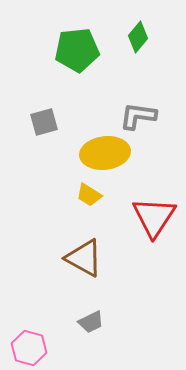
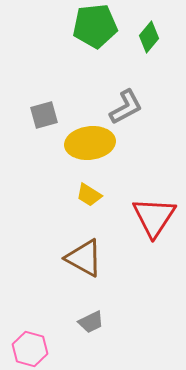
green diamond: moved 11 px right
green pentagon: moved 18 px right, 24 px up
gray L-shape: moved 12 px left, 9 px up; rotated 144 degrees clockwise
gray square: moved 7 px up
yellow ellipse: moved 15 px left, 10 px up
pink hexagon: moved 1 px right, 1 px down
